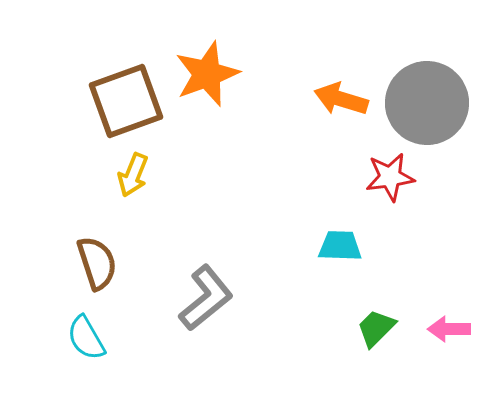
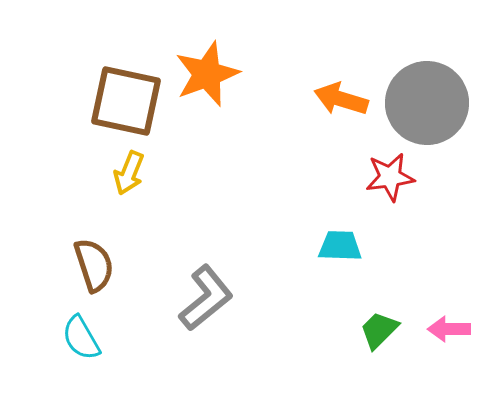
brown square: rotated 32 degrees clockwise
yellow arrow: moved 4 px left, 2 px up
brown semicircle: moved 3 px left, 2 px down
green trapezoid: moved 3 px right, 2 px down
cyan semicircle: moved 5 px left
